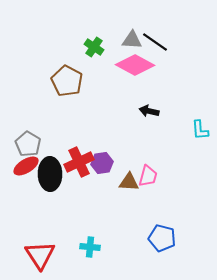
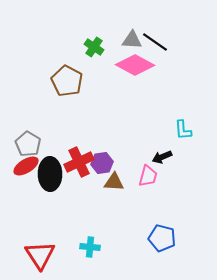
black arrow: moved 13 px right, 46 px down; rotated 36 degrees counterclockwise
cyan L-shape: moved 17 px left
brown triangle: moved 15 px left
